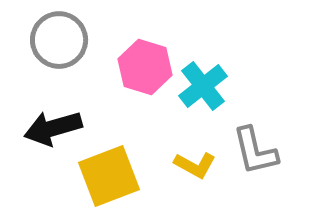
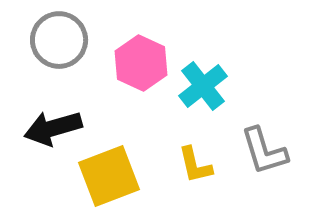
pink hexagon: moved 4 px left, 4 px up; rotated 8 degrees clockwise
gray L-shape: moved 9 px right; rotated 4 degrees counterclockwise
yellow L-shape: rotated 48 degrees clockwise
